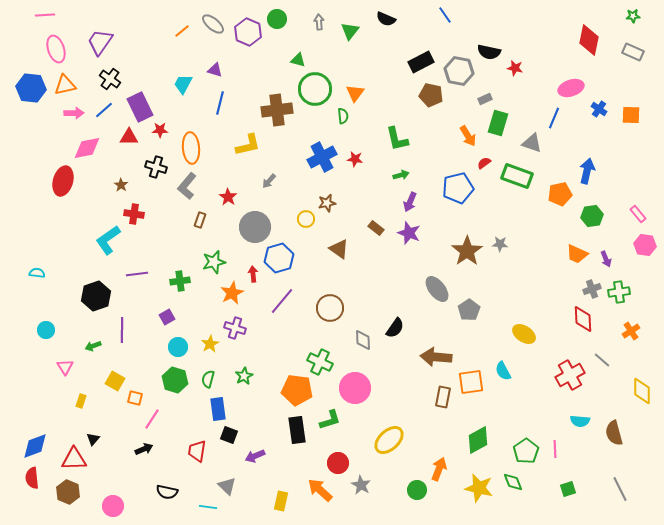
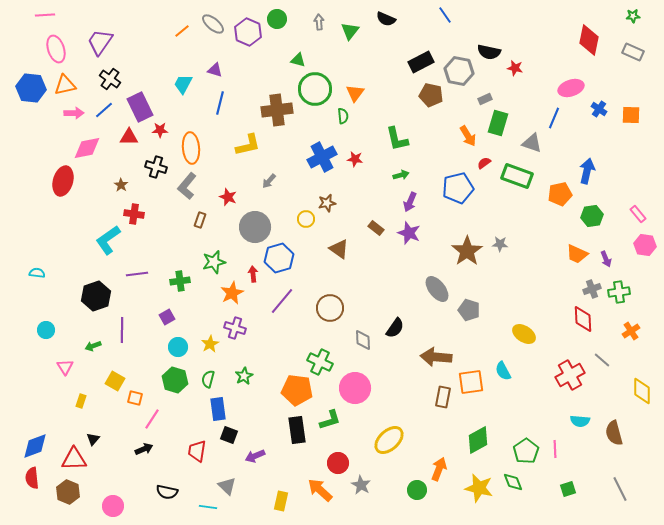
red star at (228, 197): rotated 12 degrees counterclockwise
gray pentagon at (469, 310): rotated 20 degrees counterclockwise
